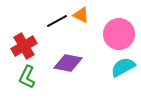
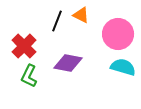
black line: rotated 40 degrees counterclockwise
pink circle: moved 1 px left
red cross: rotated 15 degrees counterclockwise
cyan semicircle: rotated 45 degrees clockwise
green L-shape: moved 2 px right, 1 px up
